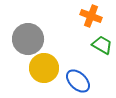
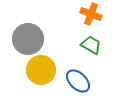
orange cross: moved 2 px up
green trapezoid: moved 11 px left
yellow circle: moved 3 px left, 2 px down
